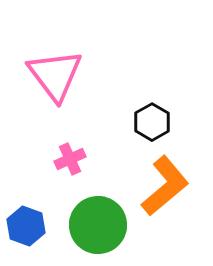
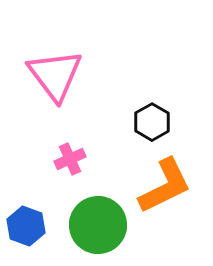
orange L-shape: rotated 14 degrees clockwise
